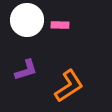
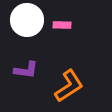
pink rectangle: moved 2 px right
purple L-shape: rotated 25 degrees clockwise
